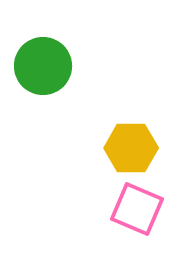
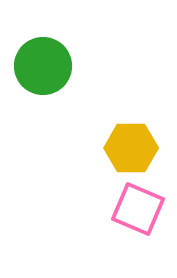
pink square: moved 1 px right
